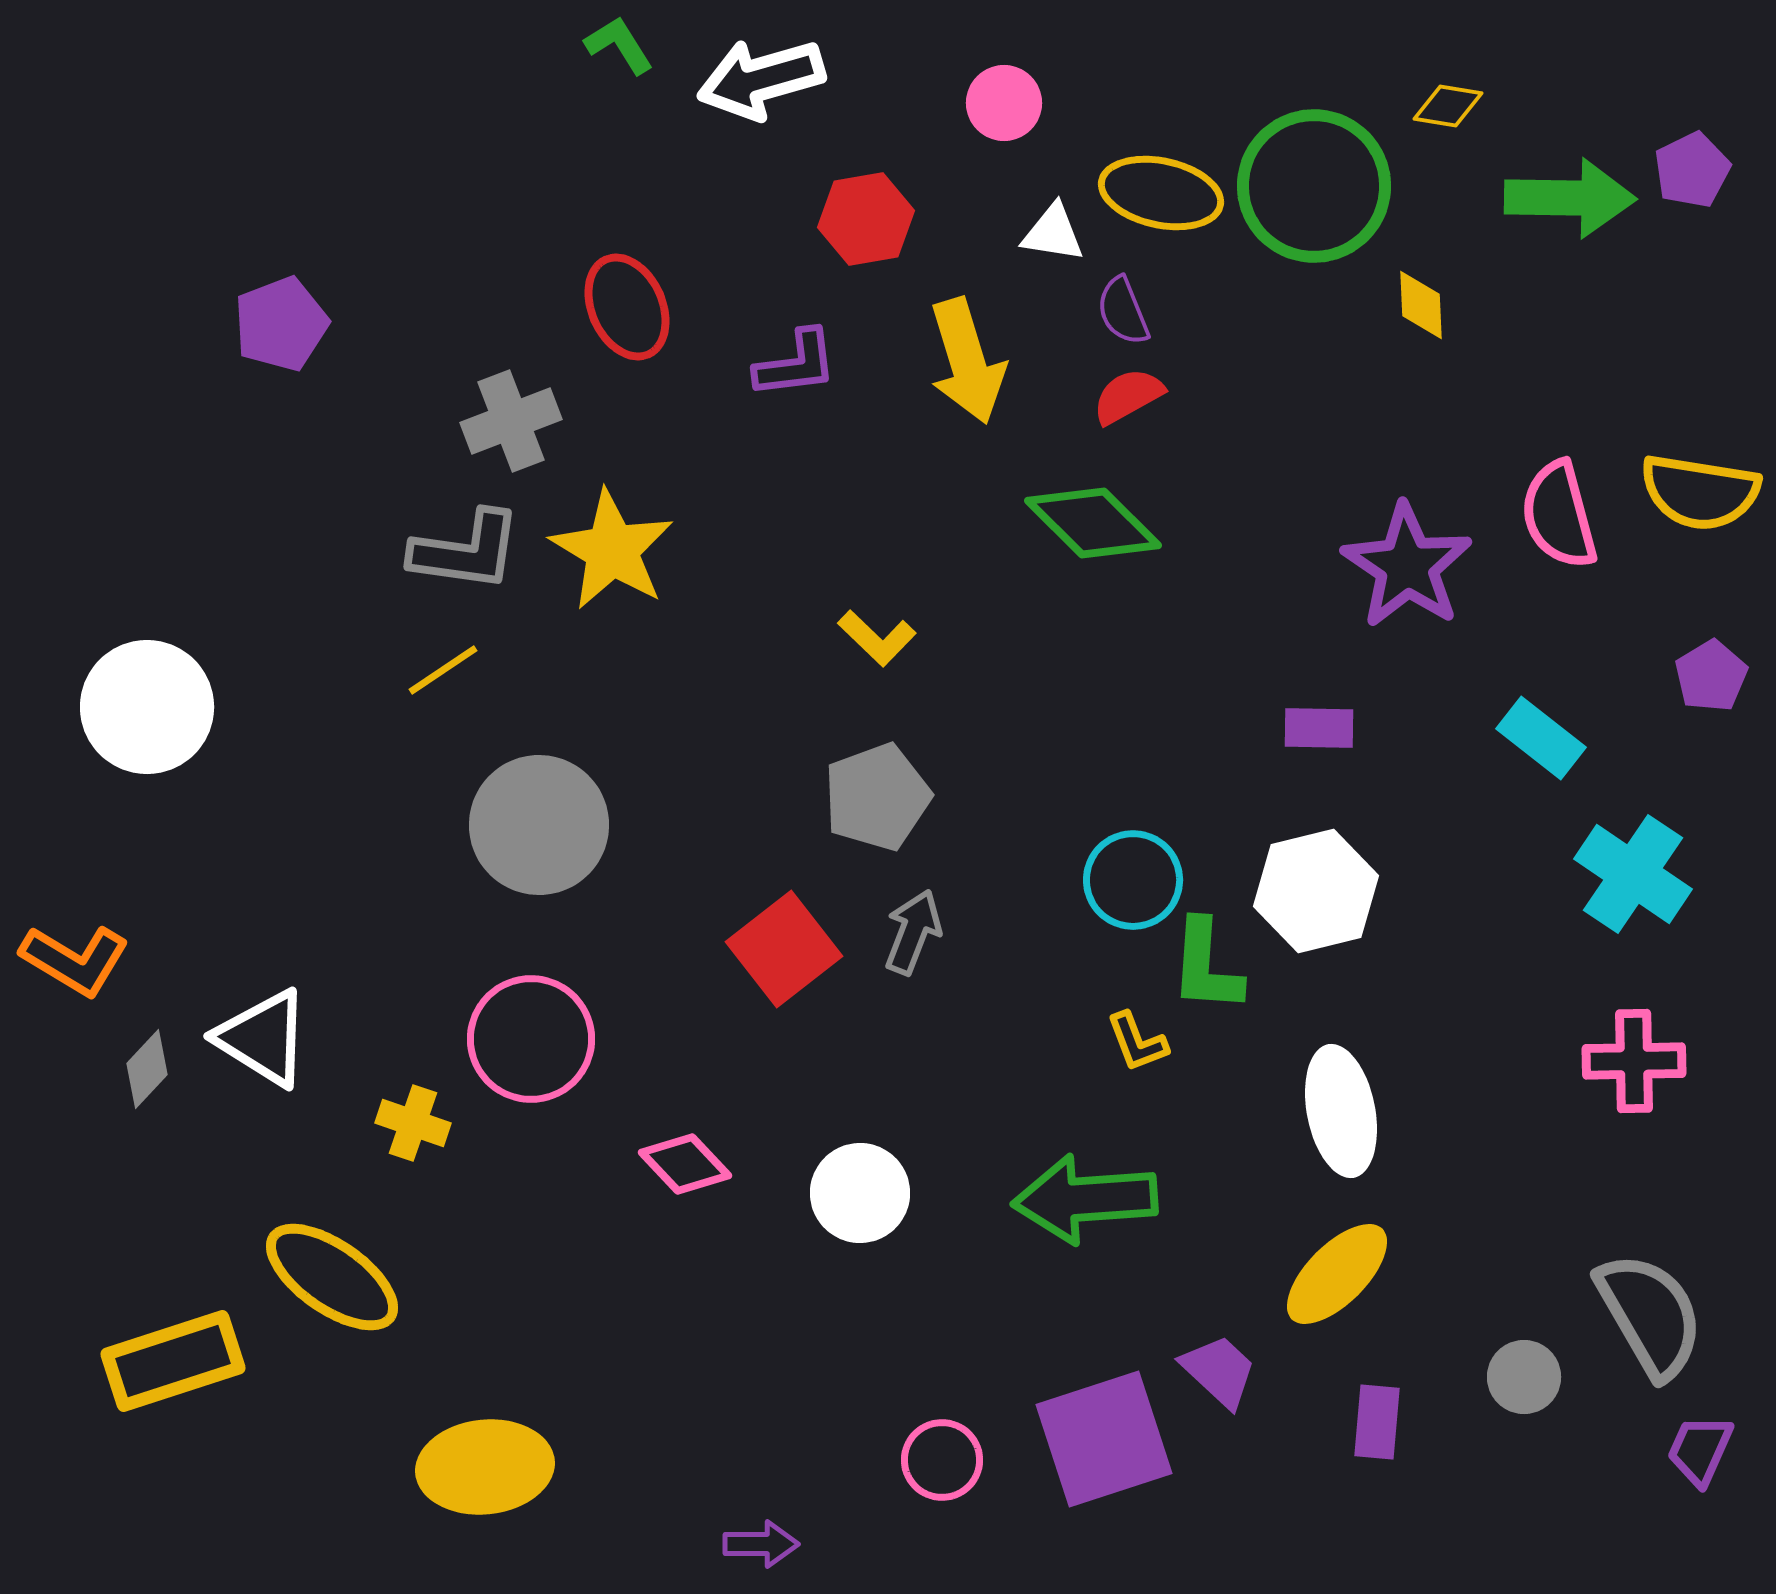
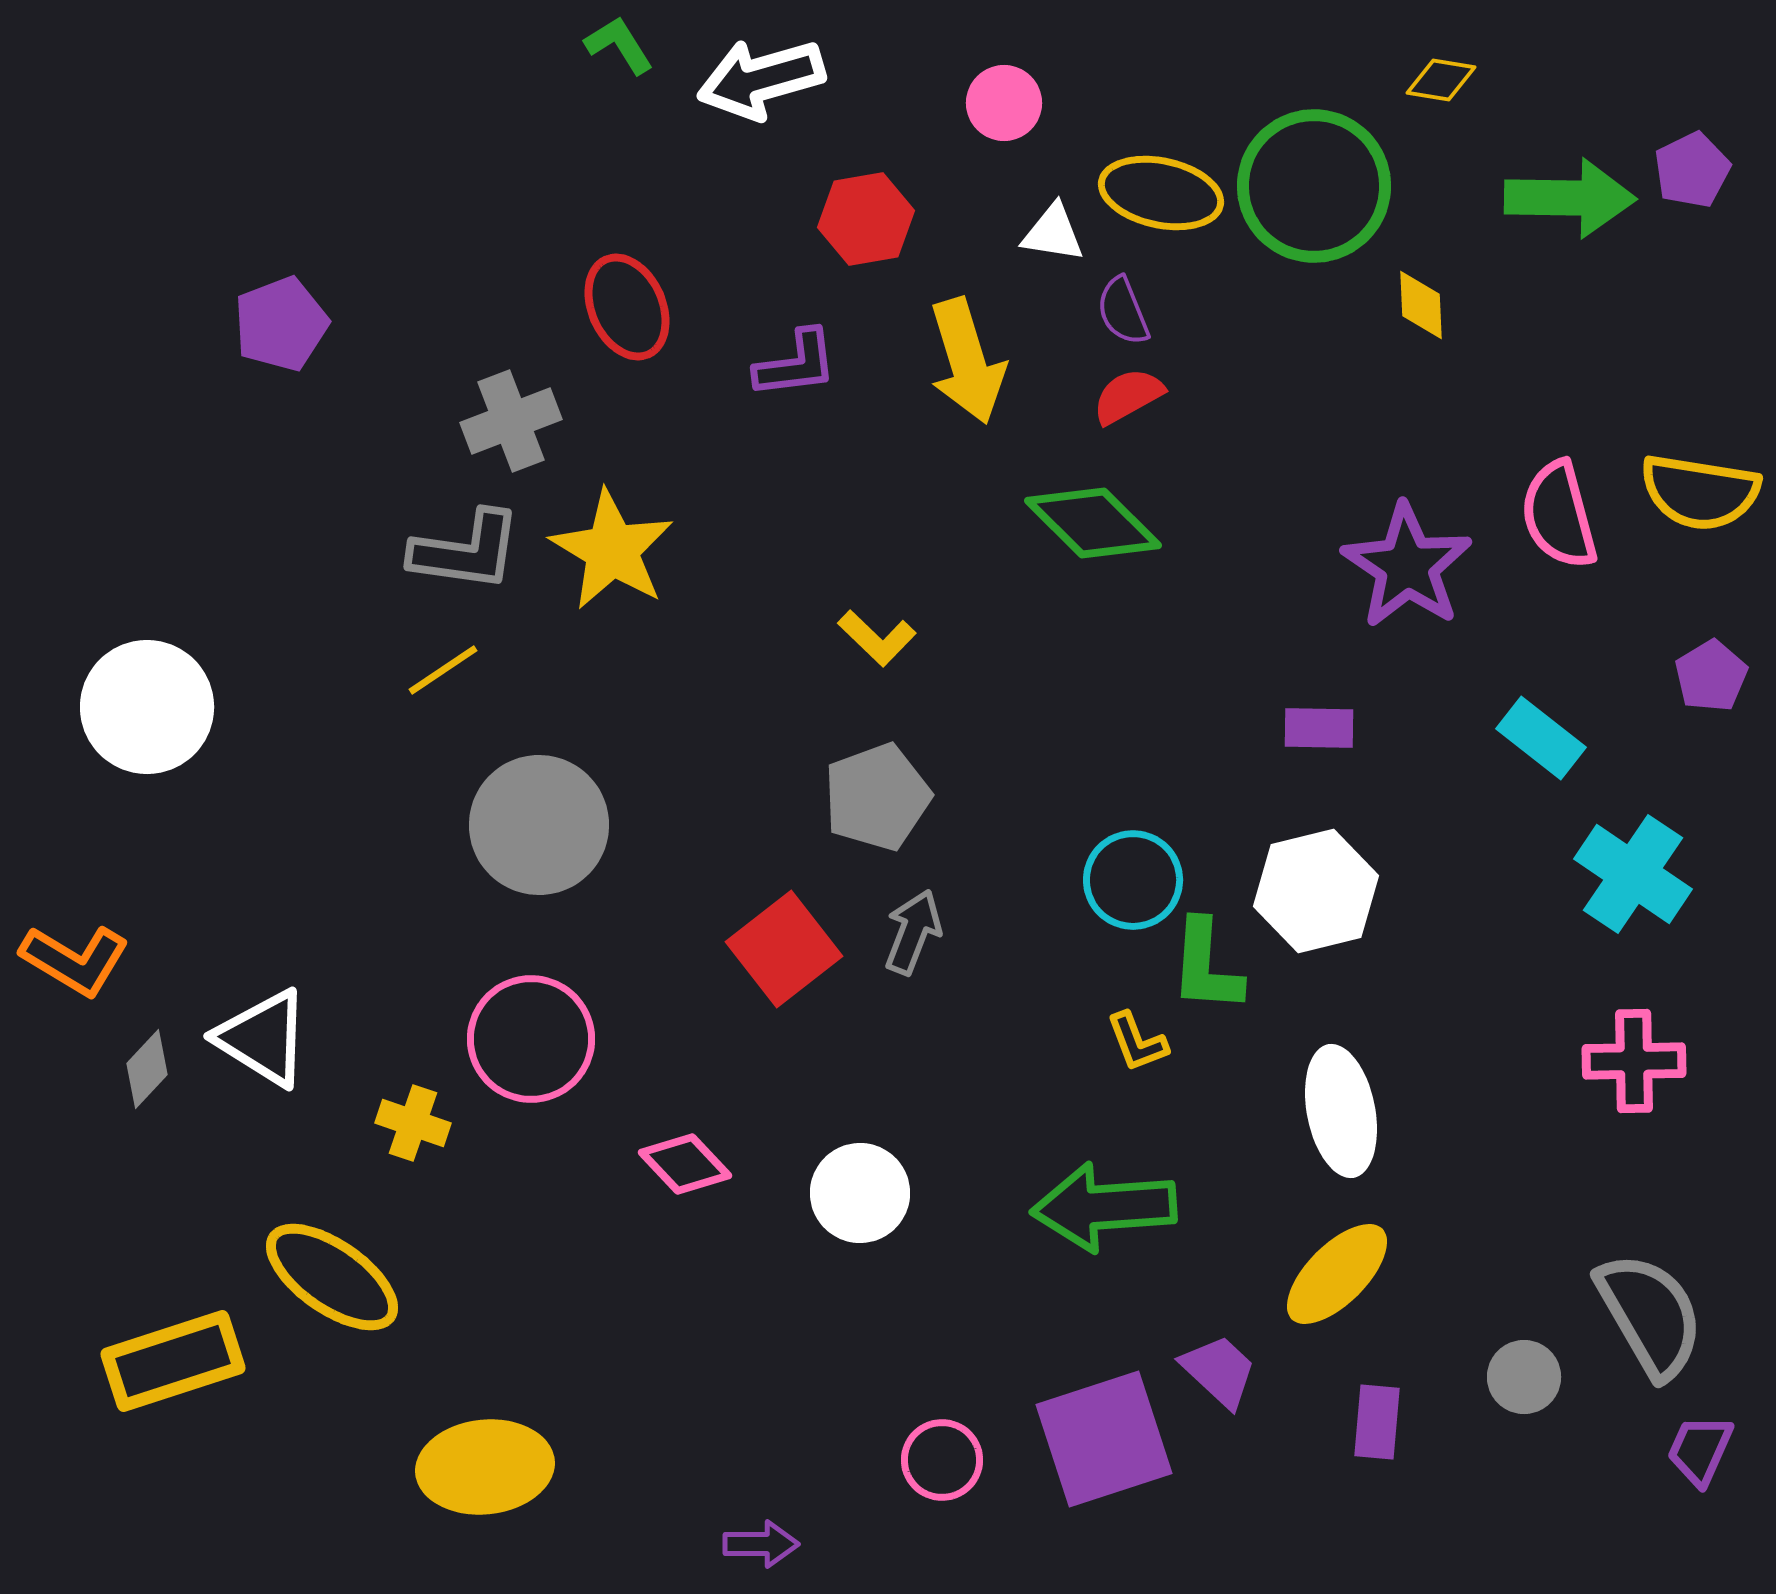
yellow diamond at (1448, 106): moved 7 px left, 26 px up
green arrow at (1085, 1199): moved 19 px right, 8 px down
